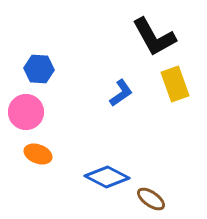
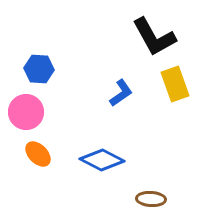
orange ellipse: rotated 24 degrees clockwise
blue diamond: moved 5 px left, 17 px up
brown ellipse: rotated 32 degrees counterclockwise
